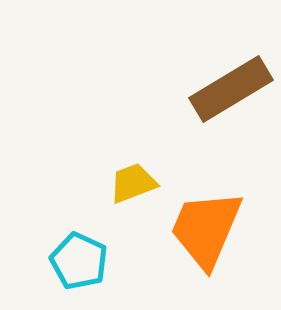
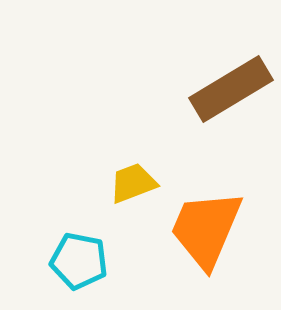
cyan pentagon: rotated 14 degrees counterclockwise
